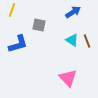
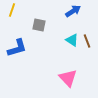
blue arrow: moved 1 px up
blue L-shape: moved 1 px left, 4 px down
